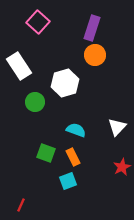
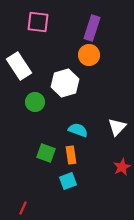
pink square: rotated 35 degrees counterclockwise
orange circle: moved 6 px left
cyan semicircle: moved 2 px right
orange rectangle: moved 2 px left, 2 px up; rotated 18 degrees clockwise
red line: moved 2 px right, 3 px down
